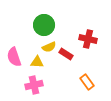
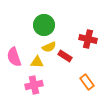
red rectangle: moved 1 px left, 2 px down
